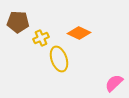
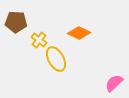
brown pentagon: moved 2 px left
yellow cross: moved 2 px left, 2 px down; rotated 28 degrees counterclockwise
yellow ellipse: moved 3 px left; rotated 10 degrees counterclockwise
